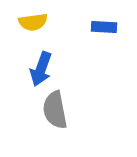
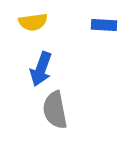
blue rectangle: moved 2 px up
